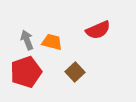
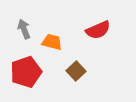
gray arrow: moved 3 px left, 11 px up
brown square: moved 1 px right, 1 px up
